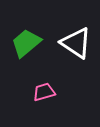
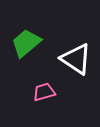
white triangle: moved 16 px down
